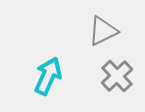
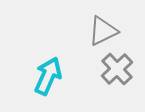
gray cross: moved 7 px up
